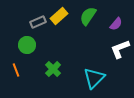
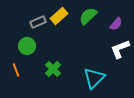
green semicircle: rotated 12 degrees clockwise
green circle: moved 1 px down
